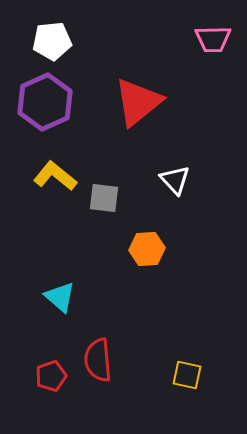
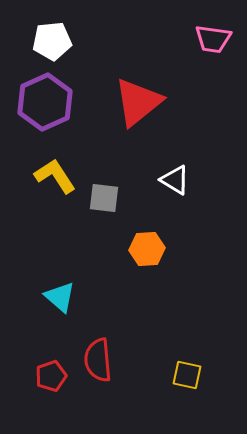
pink trapezoid: rotated 9 degrees clockwise
yellow L-shape: rotated 18 degrees clockwise
white triangle: rotated 16 degrees counterclockwise
